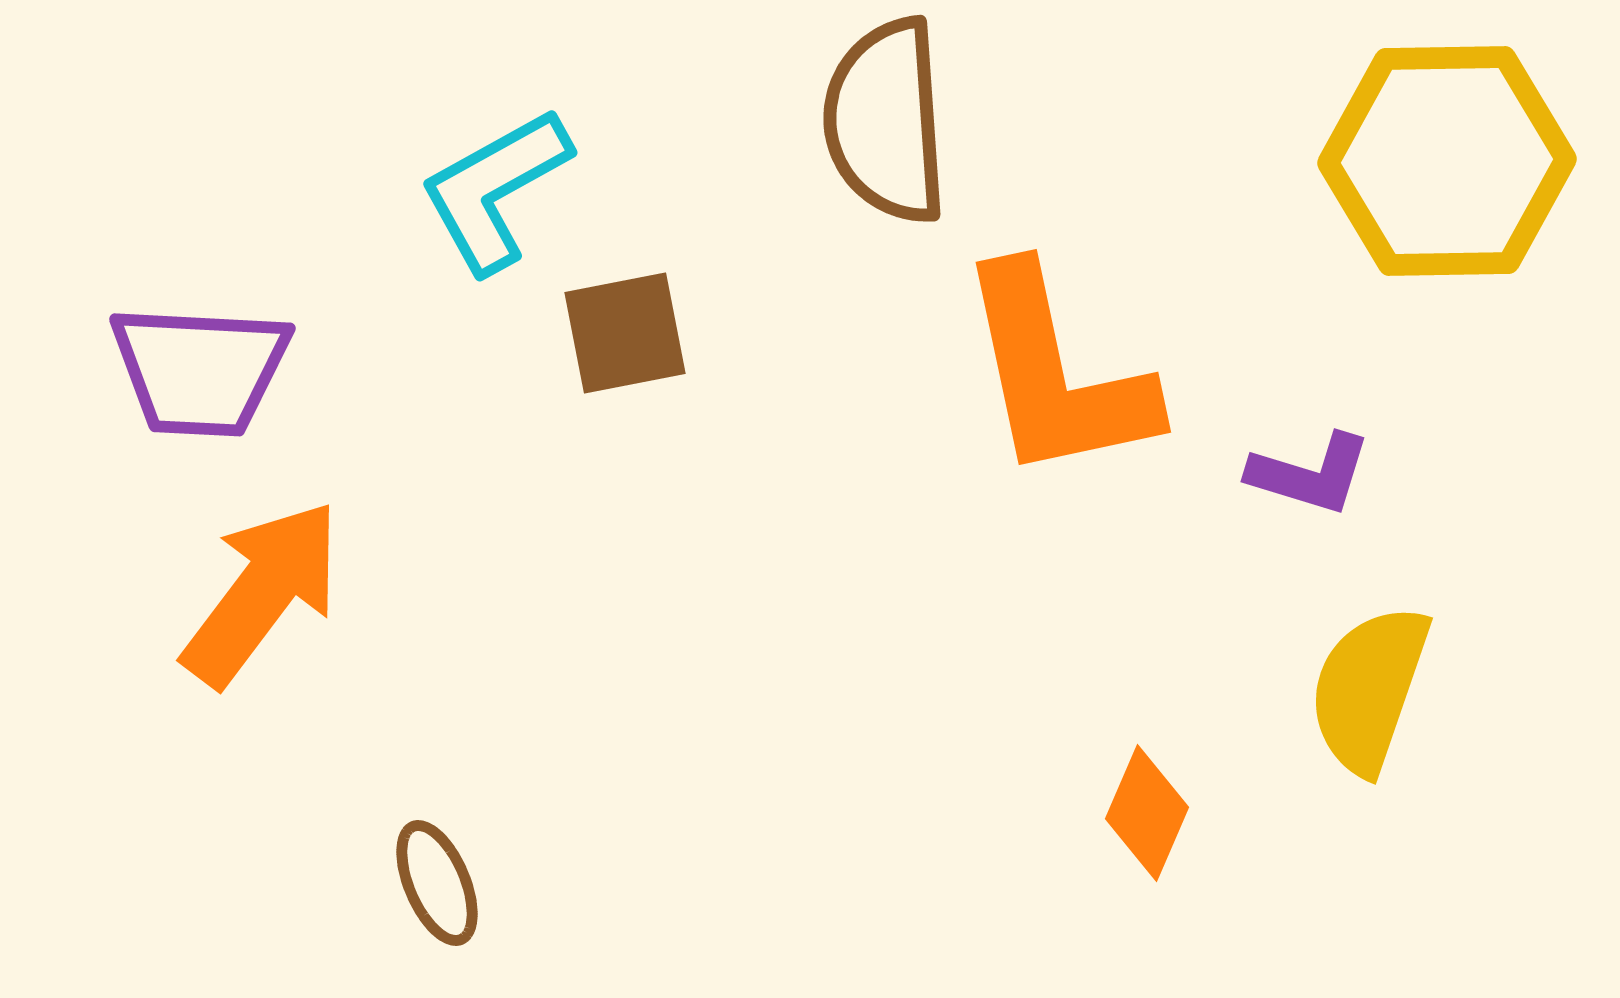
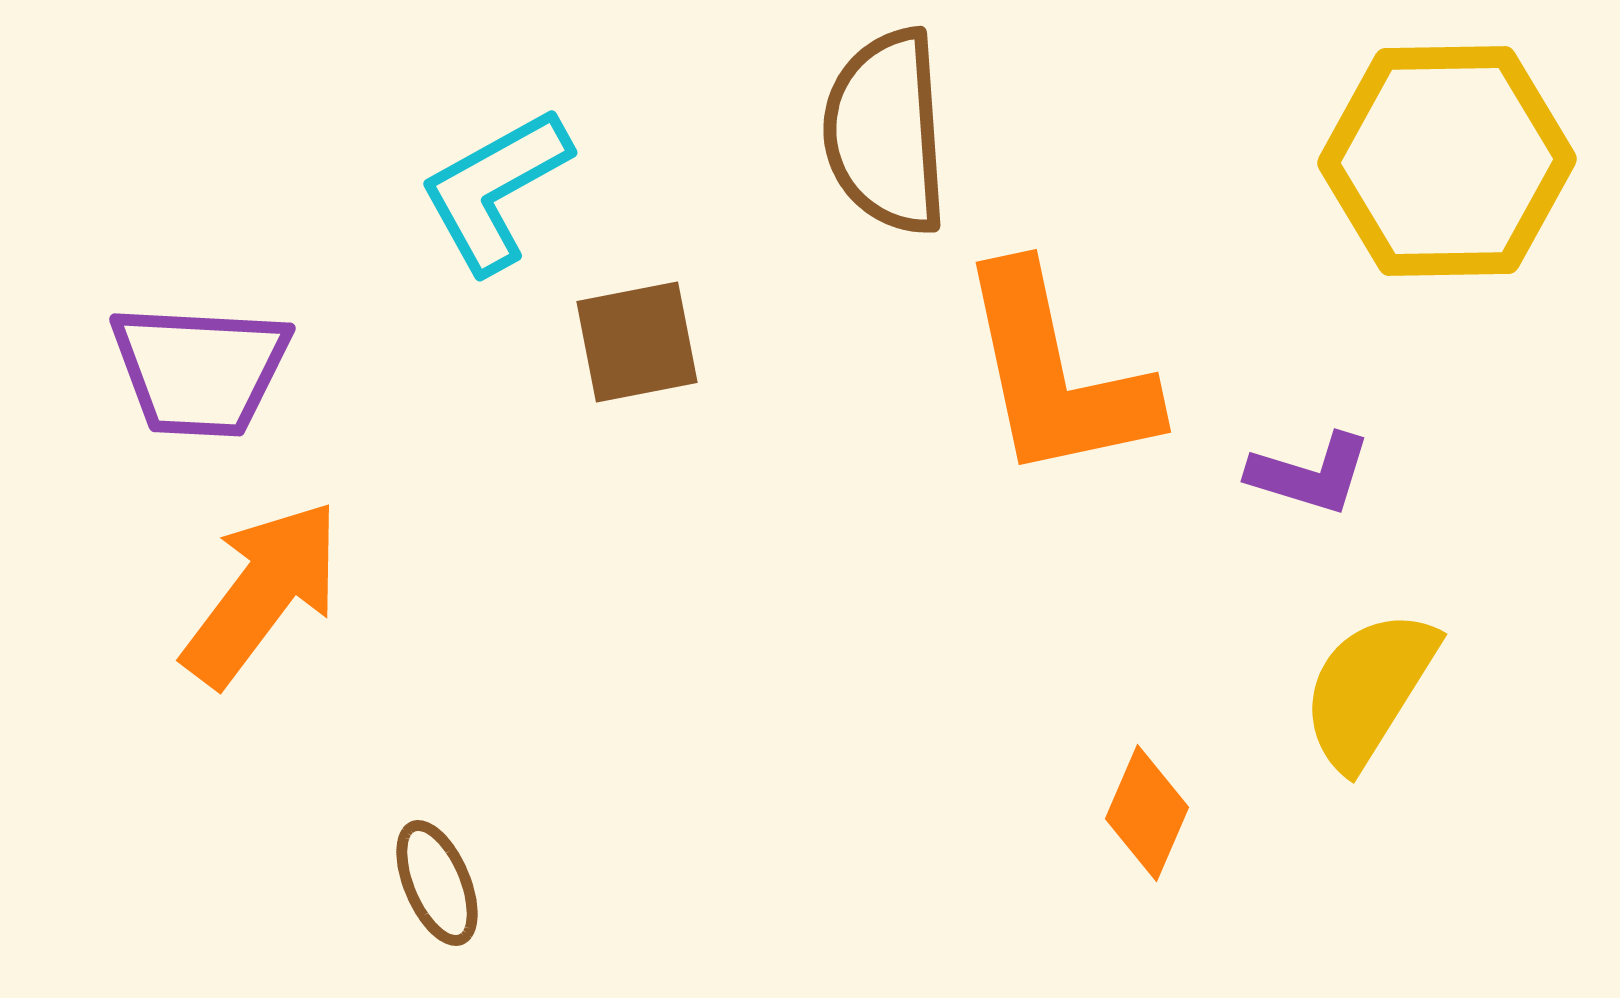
brown semicircle: moved 11 px down
brown square: moved 12 px right, 9 px down
yellow semicircle: rotated 13 degrees clockwise
